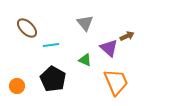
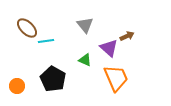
gray triangle: moved 2 px down
cyan line: moved 5 px left, 4 px up
orange trapezoid: moved 4 px up
